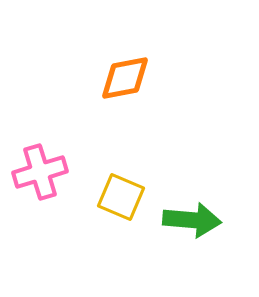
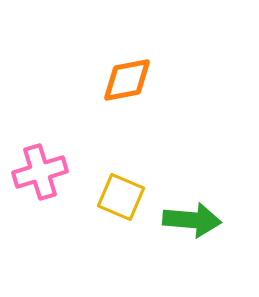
orange diamond: moved 2 px right, 2 px down
